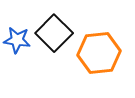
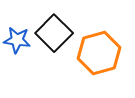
orange hexagon: rotated 9 degrees counterclockwise
